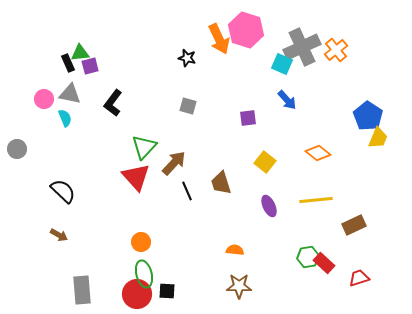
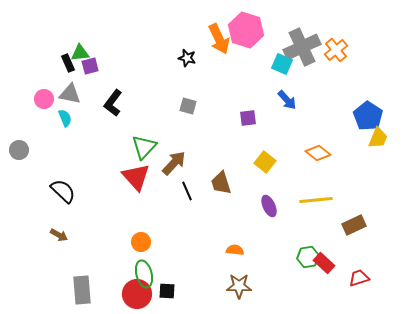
gray circle at (17, 149): moved 2 px right, 1 px down
